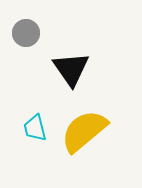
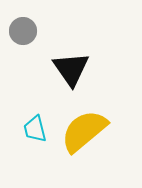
gray circle: moved 3 px left, 2 px up
cyan trapezoid: moved 1 px down
